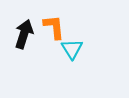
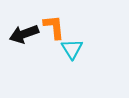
black arrow: rotated 128 degrees counterclockwise
